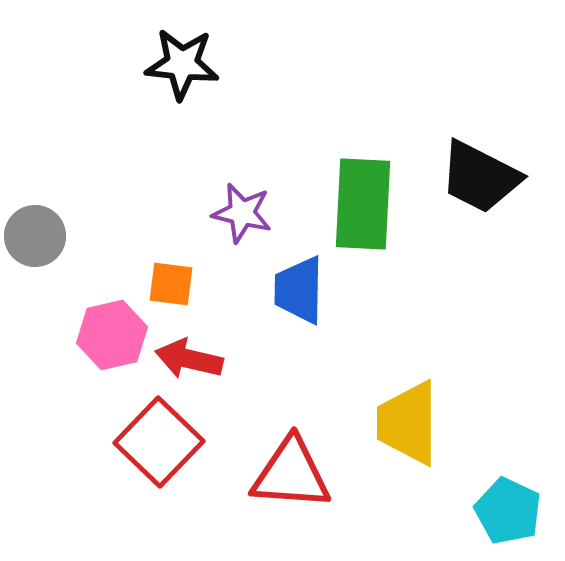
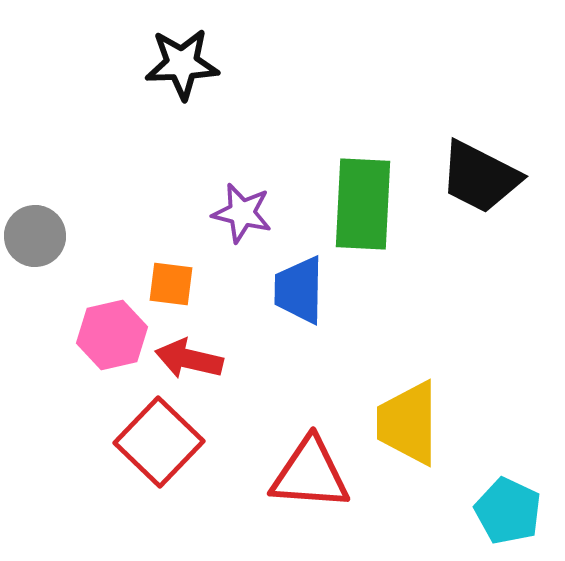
black star: rotated 8 degrees counterclockwise
red triangle: moved 19 px right
